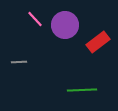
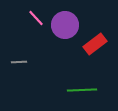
pink line: moved 1 px right, 1 px up
red rectangle: moved 3 px left, 2 px down
